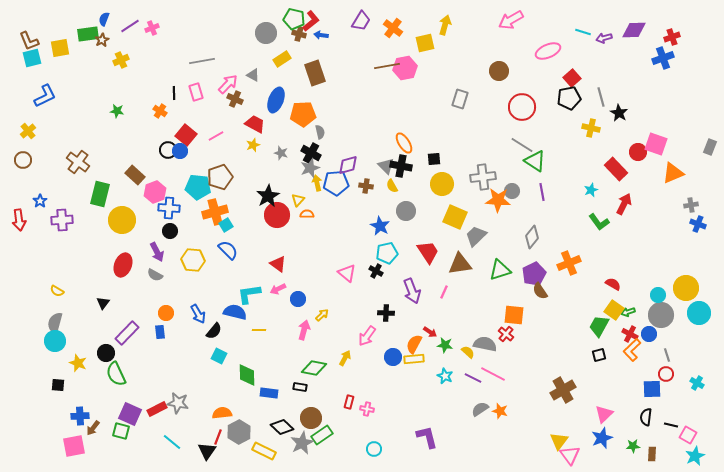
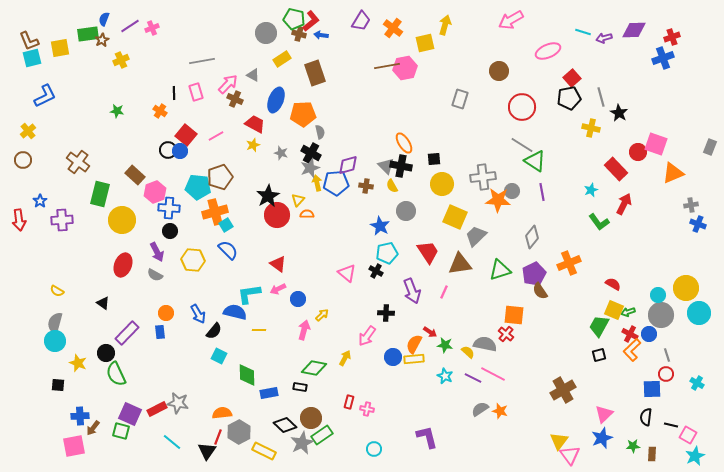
black triangle at (103, 303): rotated 32 degrees counterclockwise
yellow square at (614, 310): rotated 12 degrees counterclockwise
blue rectangle at (269, 393): rotated 18 degrees counterclockwise
black diamond at (282, 427): moved 3 px right, 2 px up
